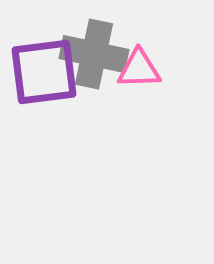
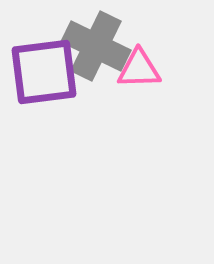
gray cross: moved 2 px right, 8 px up; rotated 14 degrees clockwise
